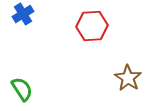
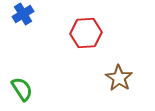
red hexagon: moved 6 px left, 7 px down
brown star: moved 9 px left
